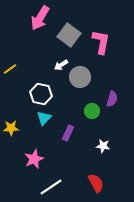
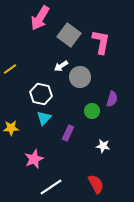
white arrow: moved 1 px down
red semicircle: moved 1 px down
